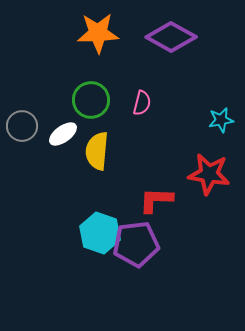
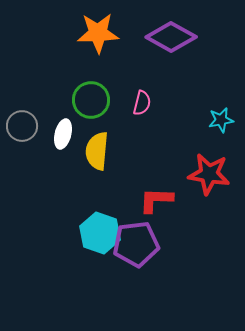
white ellipse: rotated 40 degrees counterclockwise
